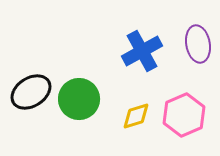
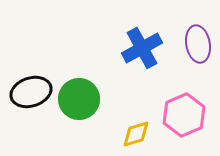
blue cross: moved 3 px up
black ellipse: rotated 15 degrees clockwise
yellow diamond: moved 18 px down
